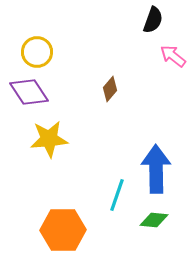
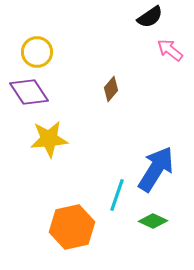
black semicircle: moved 3 px left, 3 px up; rotated 36 degrees clockwise
pink arrow: moved 3 px left, 6 px up
brown diamond: moved 1 px right
blue arrow: rotated 33 degrees clockwise
green diamond: moved 1 px left, 1 px down; rotated 20 degrees clockwise
orange hexagon: moved 9 px right, 3 px up; rotated 12 degrees counterclockwise
